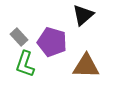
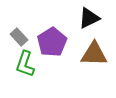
black triangle: moved 6 px right, 3 px down; rotated 15 degrees clockwise
purple pentagon: rotated 24 degrees clockwise
brown triangle: moved 8 px right, 12 px up
